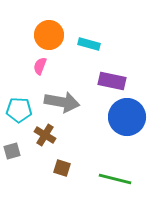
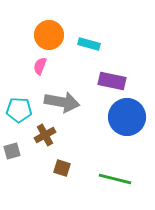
brown cross: rotated 30 degrees clockwise
